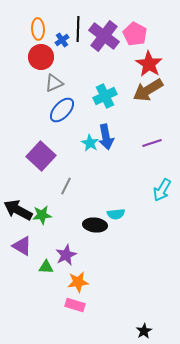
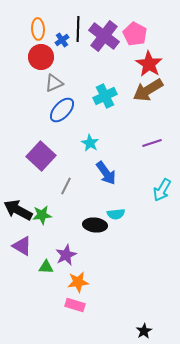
blue arrow: moved 36 px down; rotated 25 degrees counterclockwise
